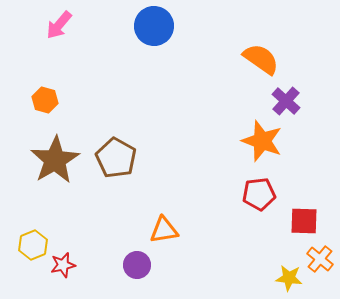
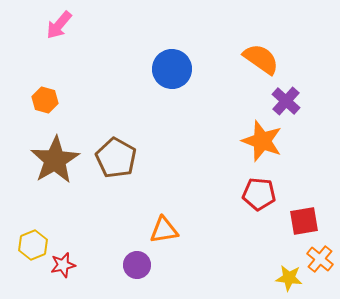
blue circle: moved 18 px right, 43 px down
red pentagon: rotated 12 degrees clockwise
red square: rotated 12 degrees counterclockwise
